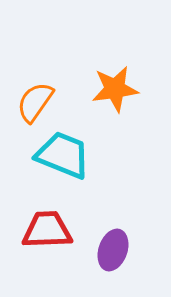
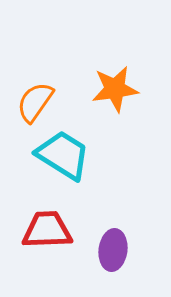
cyan trapezoid: rotated 10 degrees clockwise
purple ellipse: rotated 12 degrees counterclockwise
